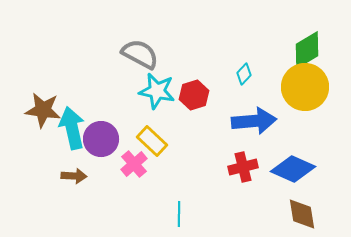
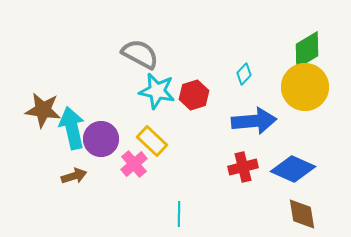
brown arrow: rotated 20 degrees counterclockwise
